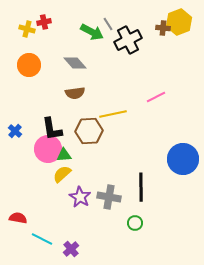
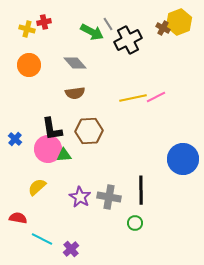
brown cross: rotated 24 degrees clockwise
yellow line: moved 20 px right, 16 px up
blue cross: moved 8 px down
yellow semicircle: moved 25 px left, 13 px down
black line: moved 3 px down
